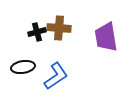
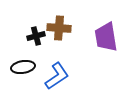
black cross: moved 1 px left, 4 px down
blue L-shape: moved 1 px right
